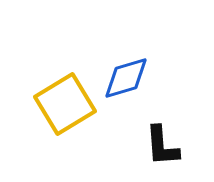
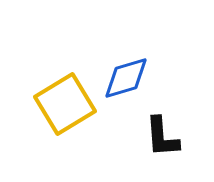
black L-shape: moved 9 px up
